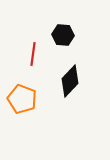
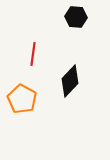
black hexagon: moved 13 px right, 18 px up
orange pentagon: rotated 8 degrees clockwise
